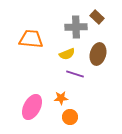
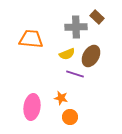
brown ellipse: moved 7 px left, 2 px down; rotated 15 degrees clockwise
orange star: rotated 16 degrees clockwise
pink ellipse: rotated 20 degrees counterclockwise
